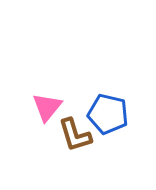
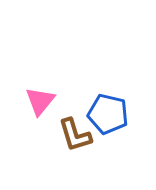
pink triangle: moved 7 px left, 6 px up
